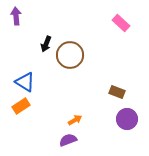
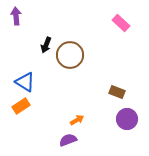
black arrow: moved 1 px down
orange arrow: moved 2 px right
